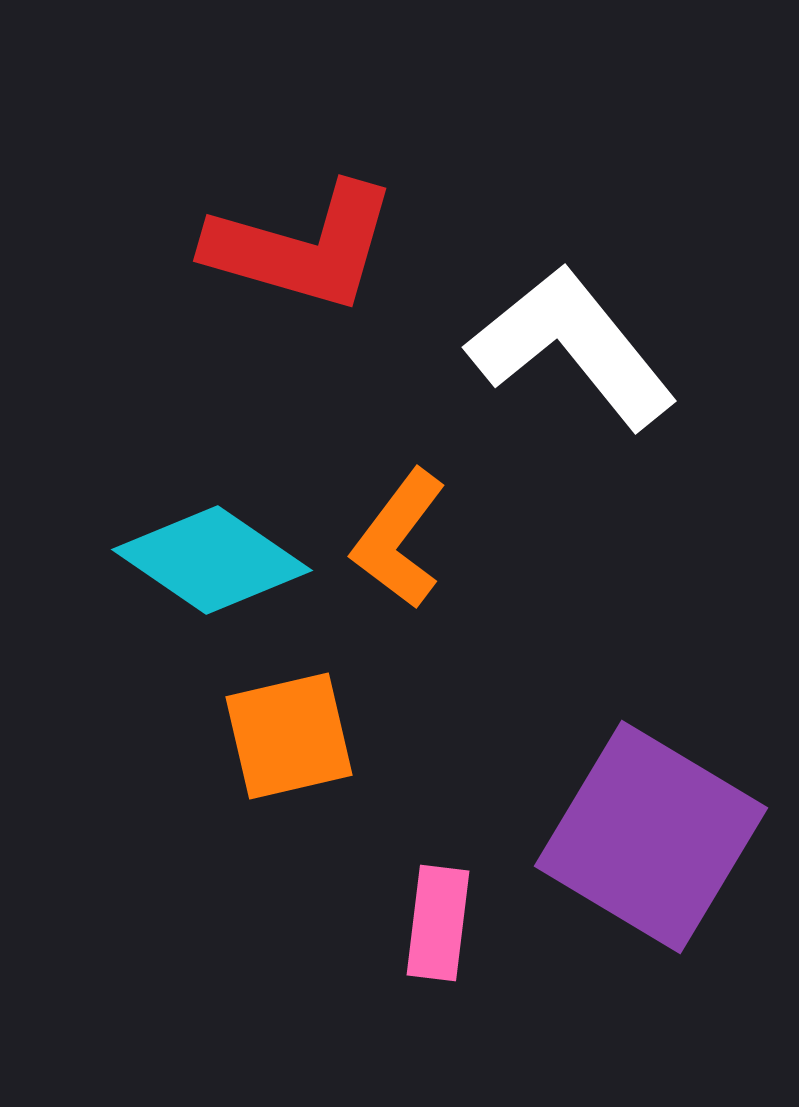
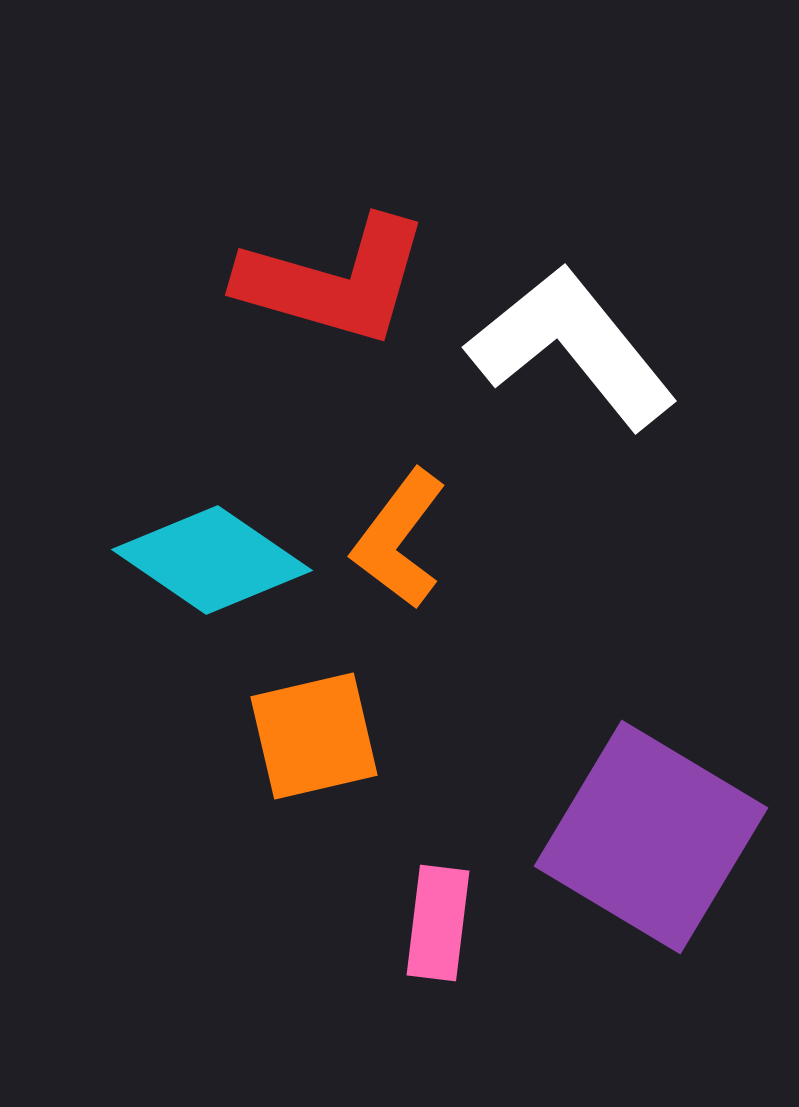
red L-shape: moved 32 px right, 34 px down
orange square: moved 25 px right
